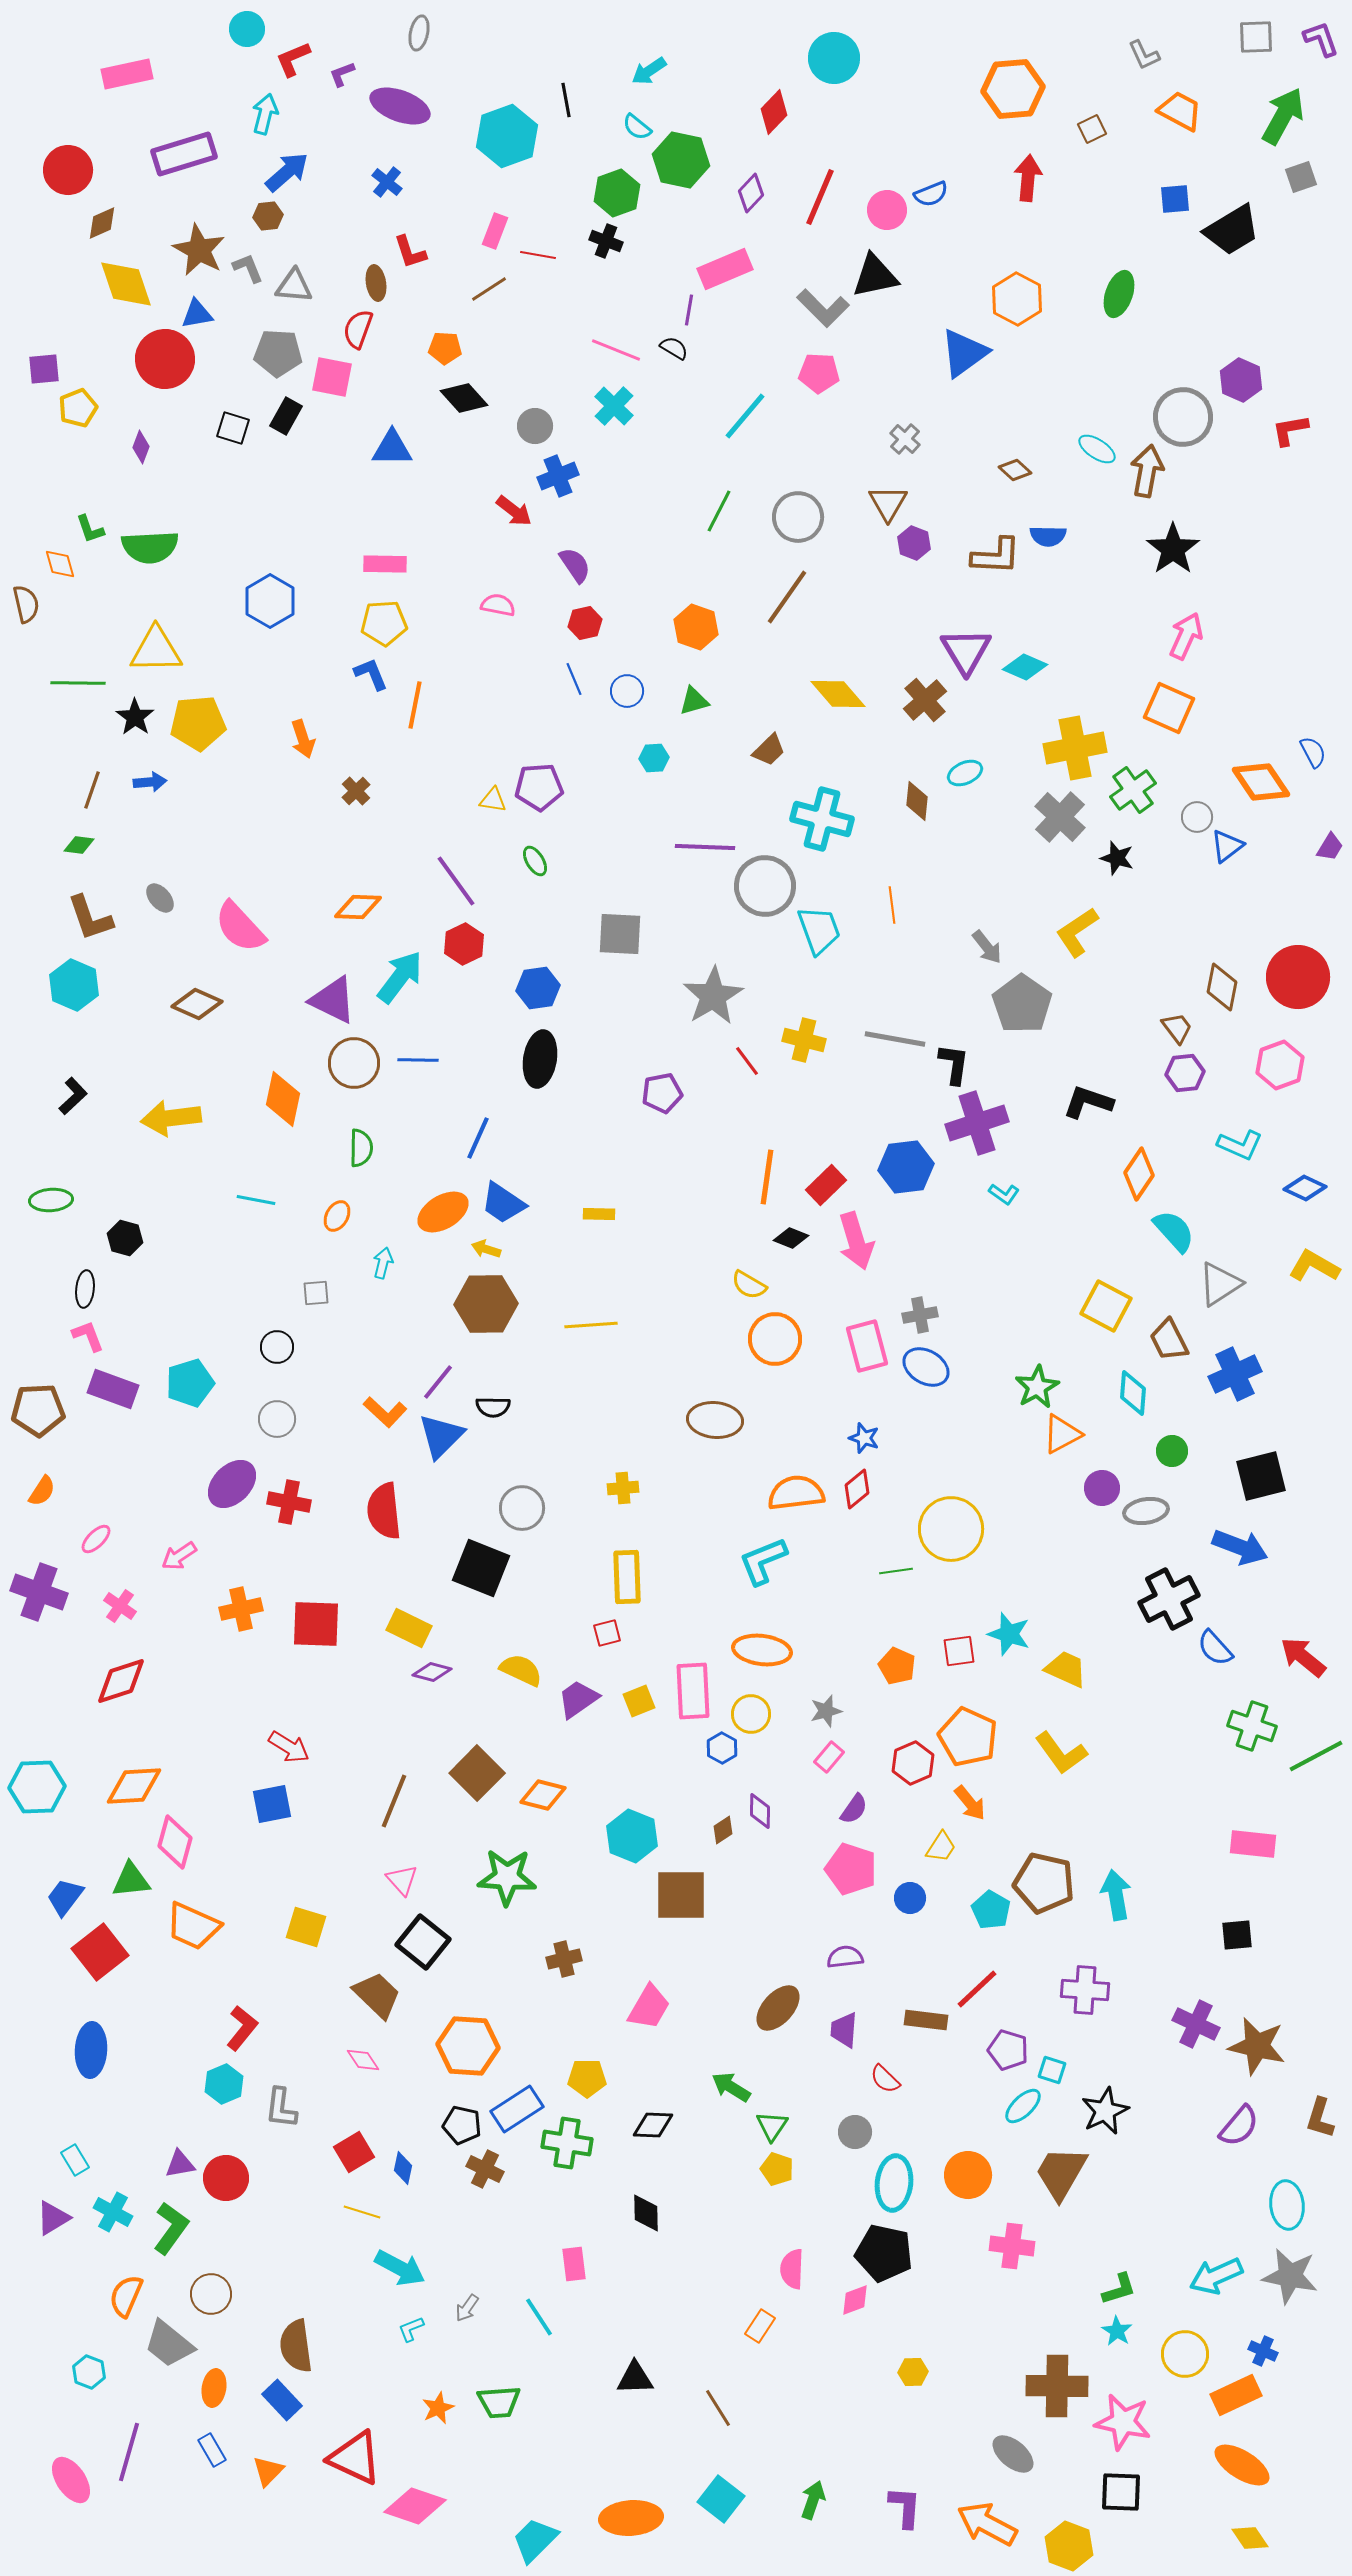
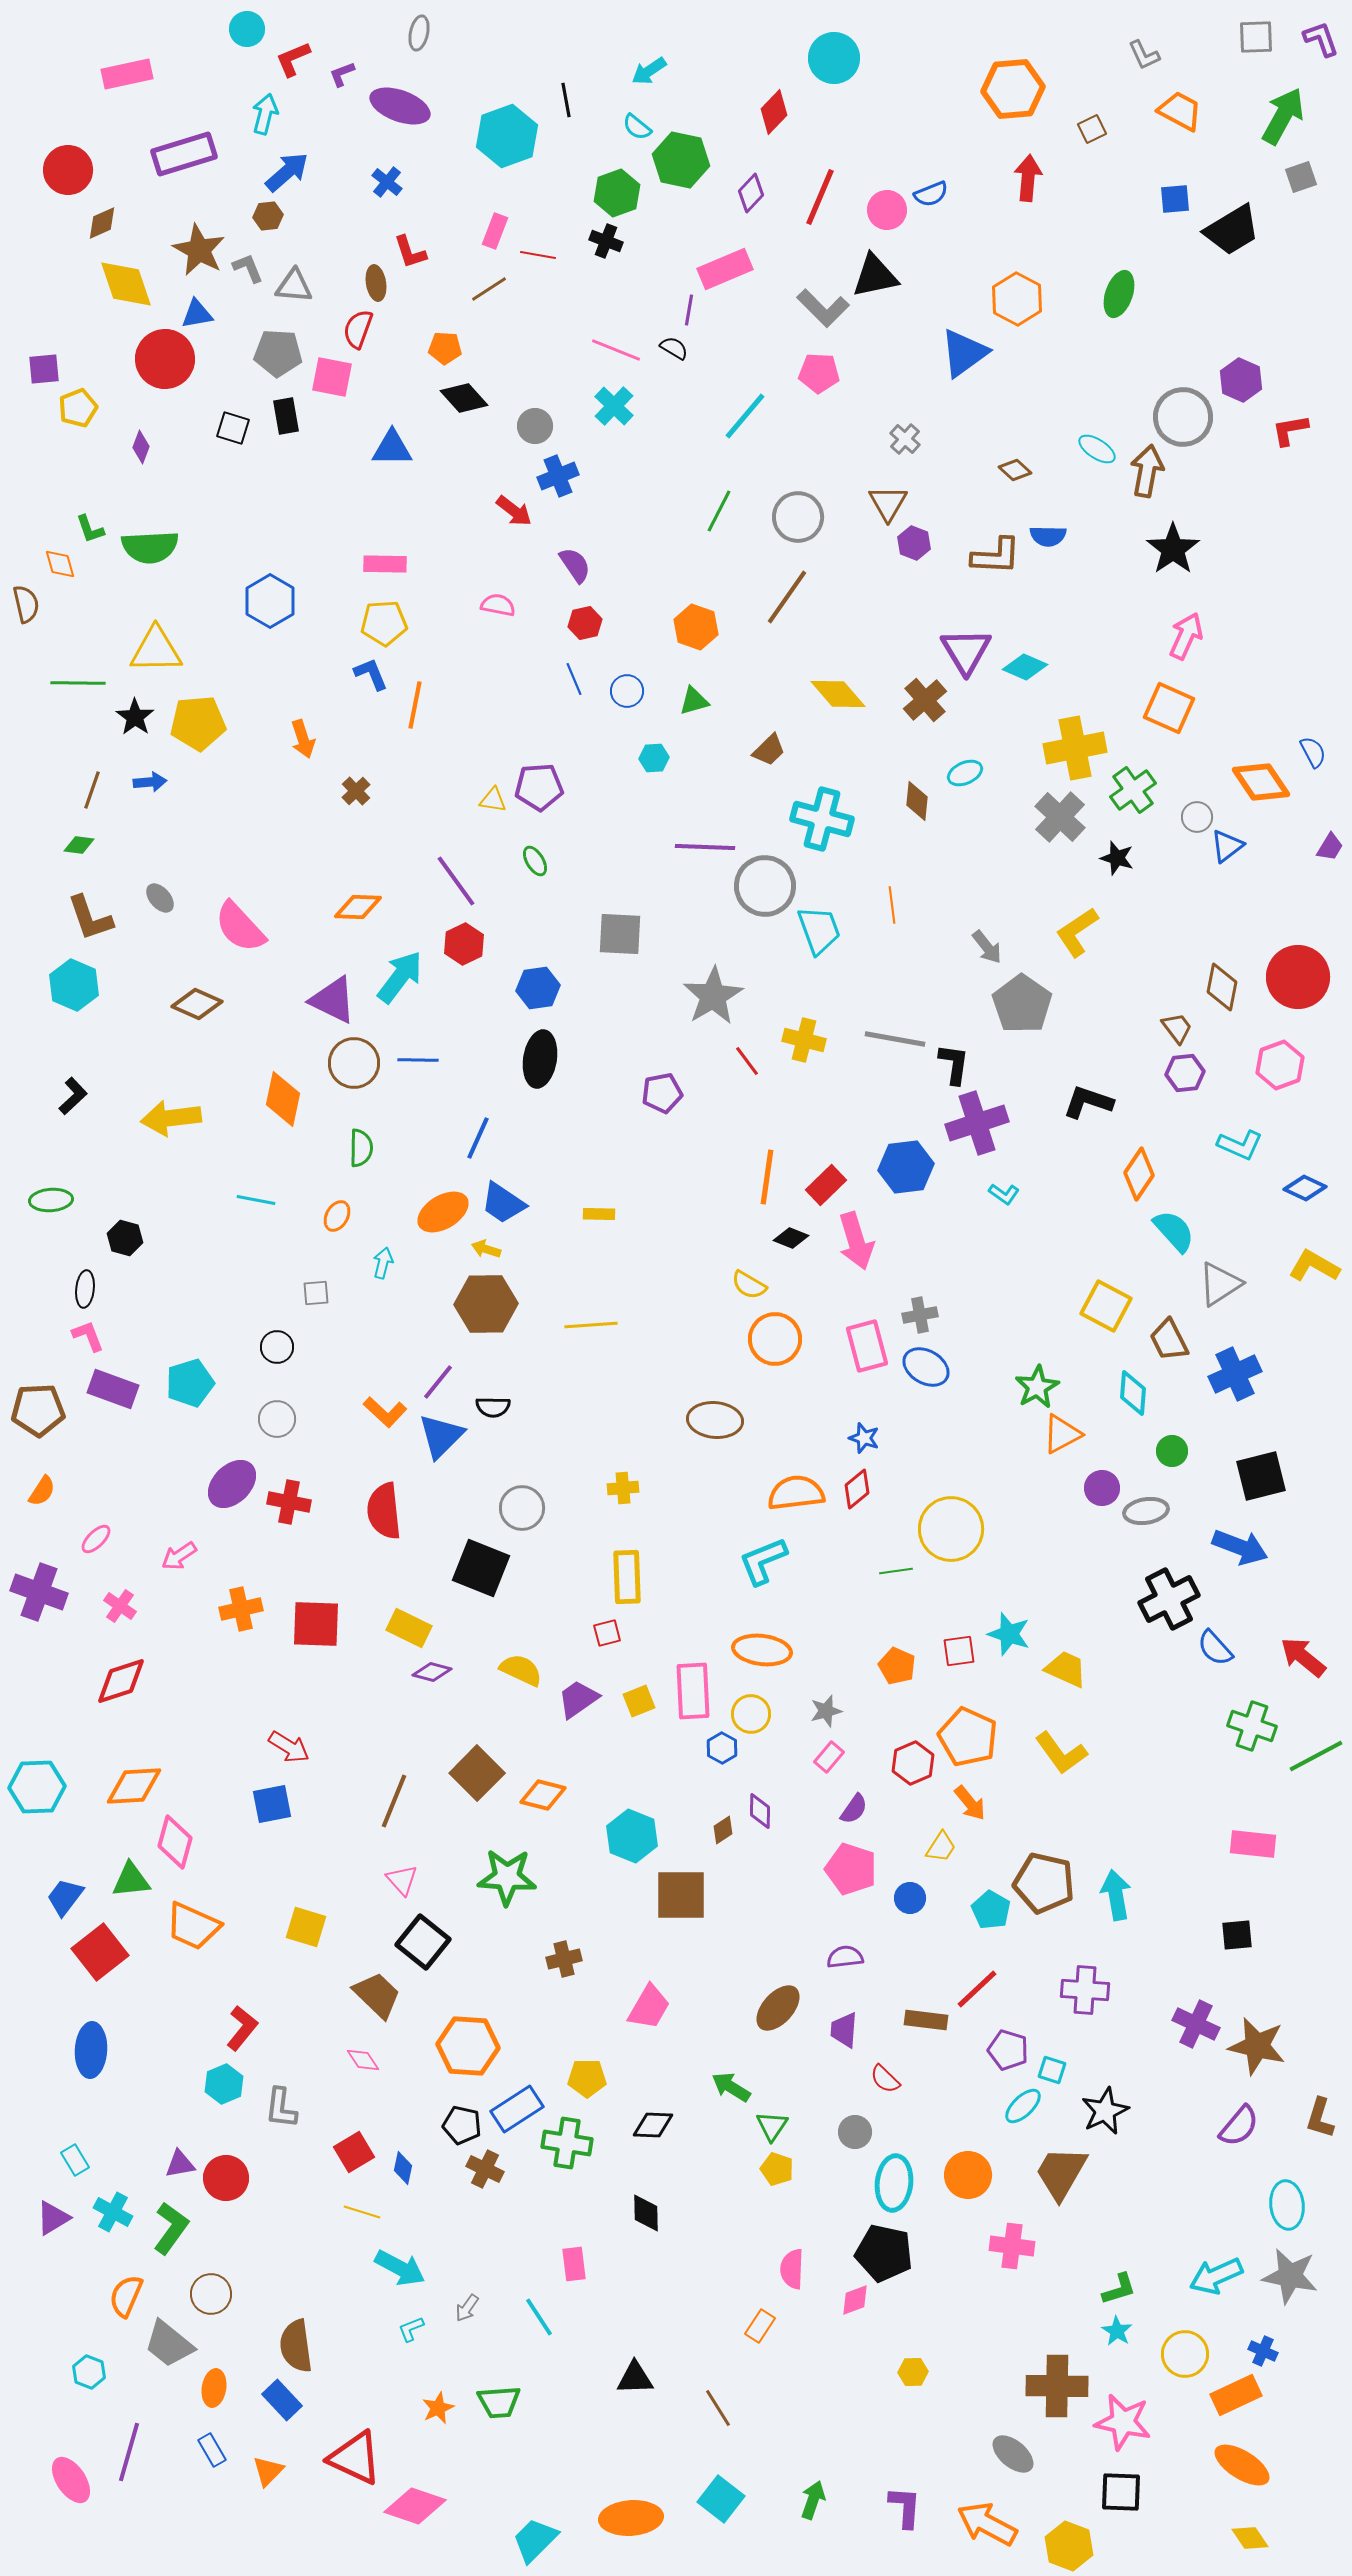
black rectangle at (286, 416): rotated 39 degrees counterclockwise
